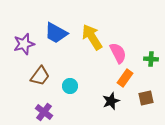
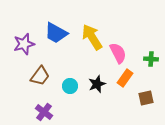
black star: moved 14 px left, 17 px up
